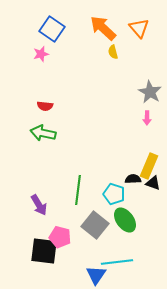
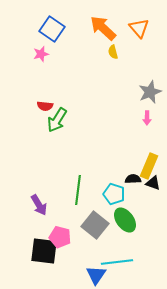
gray star: rotated 20 degrees clockwise
green arrow: moved 14 px right, 13 px up; rotated 70 degrees counterclockwise
